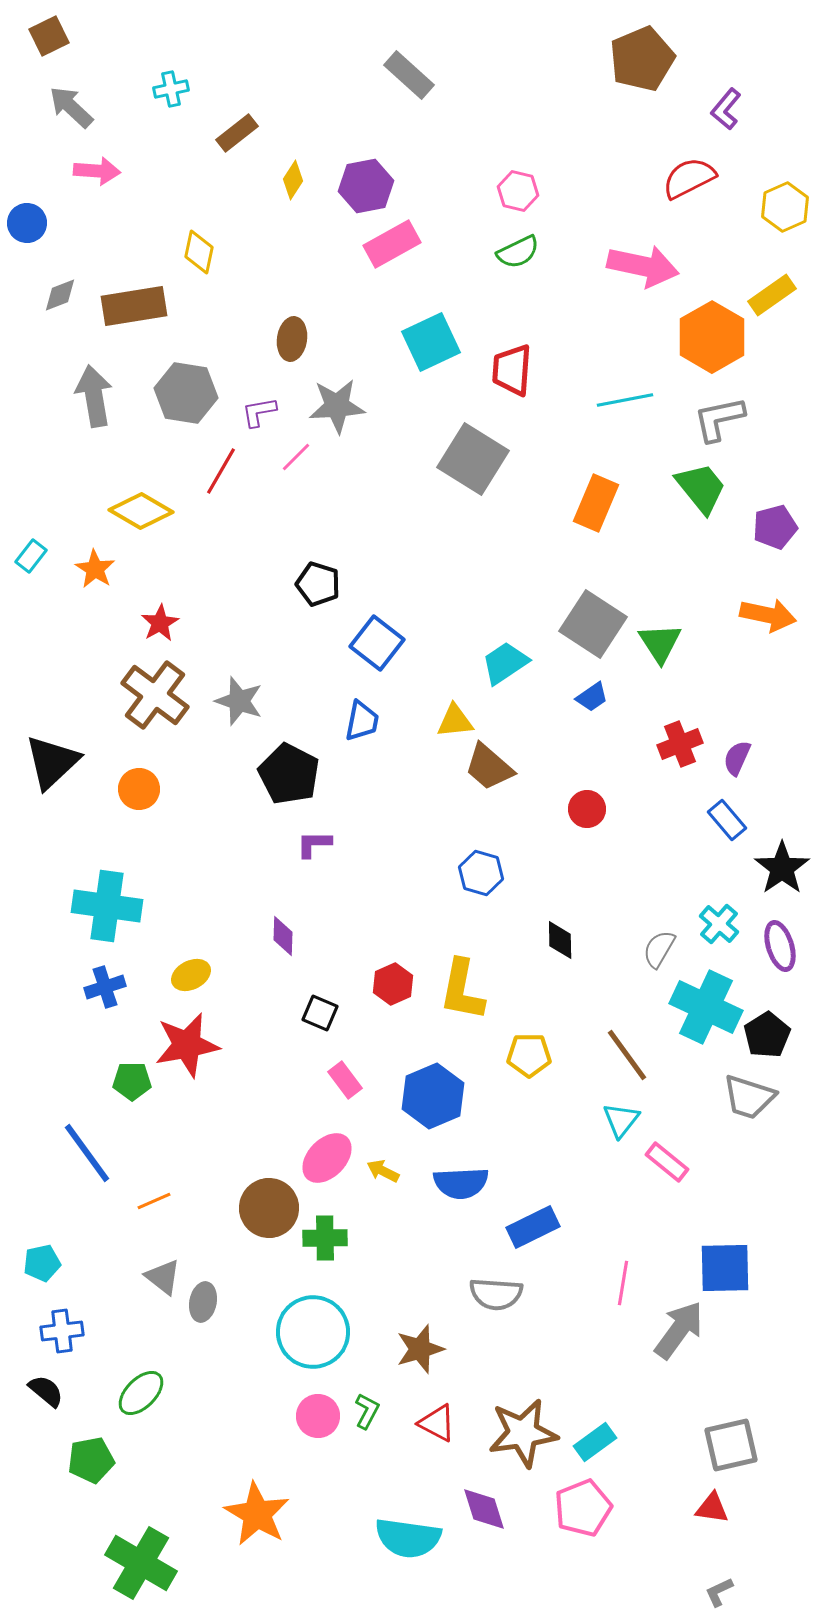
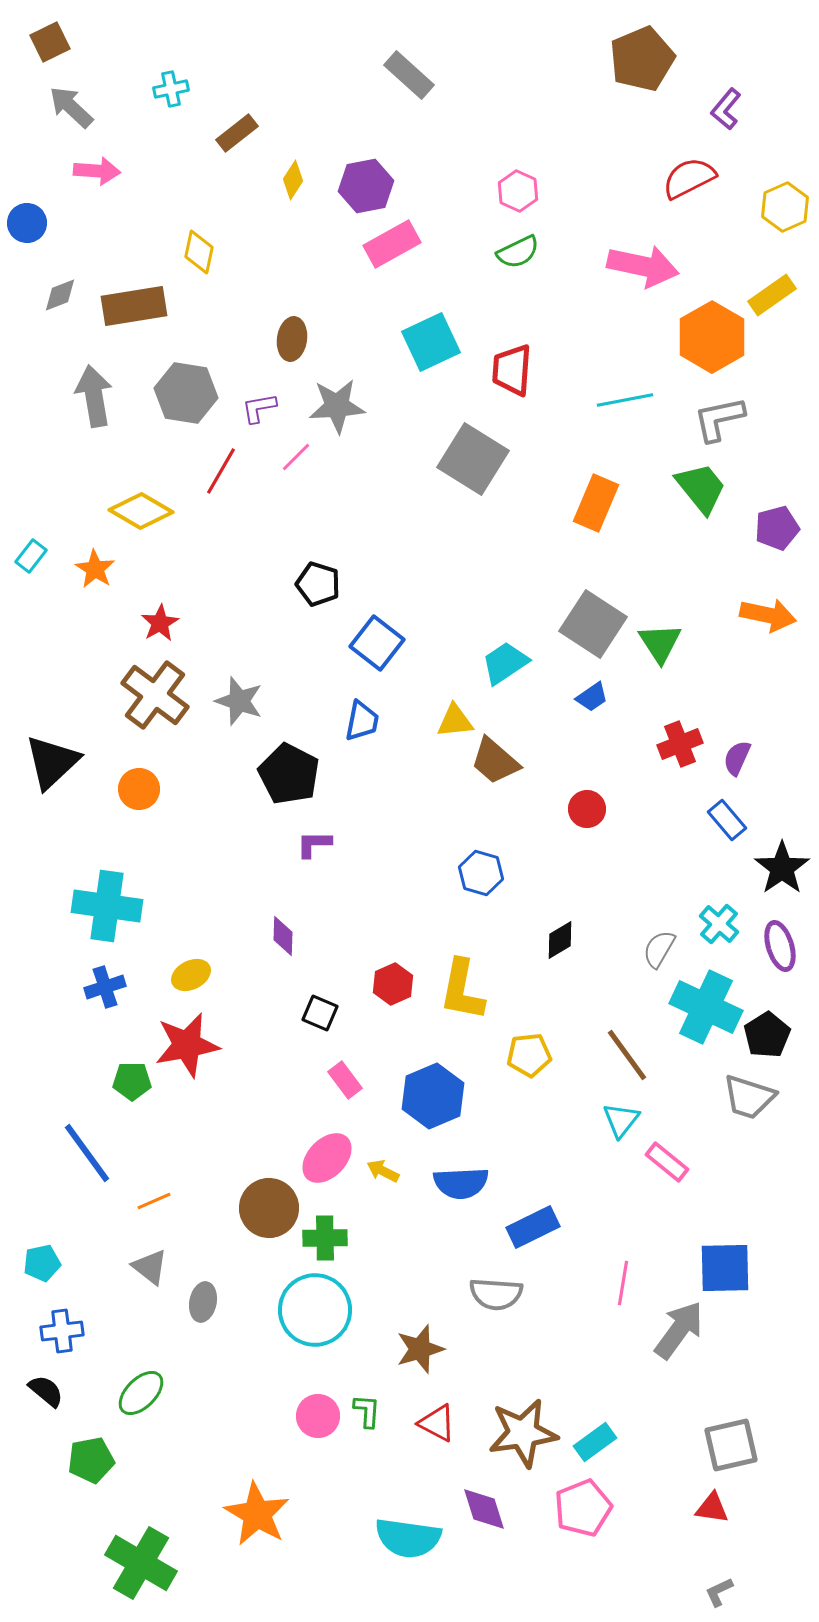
brown square at (49, 36): moved 1 px right, 6 px down
pink hexagon at (518, 191): rotated 12 degrees clockwise
purple L-shape at (259, 412): moved 4 px up
purple pentagon at (775, 527): moved 2 px right, 1 px down
brown trapezoid at (489, 767): moved 6 px right, 6 px up
black diamond at (560, 940): rotated 60 degrees clockwise
yellow pentagon at (529, 1055): rotated 6 degrees counterclockwise
gray triangle at (163, 1277): moved 13 px left, 10 px up
cyan circle at (313, 1332): moved 2 px right, 22 px up
green L-shape at (367, 1411): rotated 24 degrees counterclockwise
